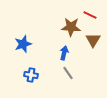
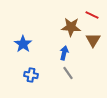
red line: moved 2 px right
blue star: rotated 18 degrees counterclockwise
